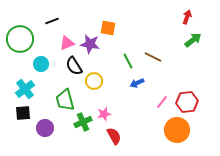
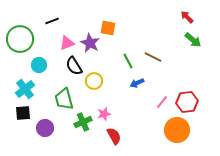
red arrow: rotated 64 degrees counterclockwise
green arrow: rotated 78 degrees clockwise
purple star: moved 1 px up; rotated 18 degrees clockwise
cyan circle: moved 2 px left, 1 px down
green trapezoid: moved 1 px left, 1 px up
